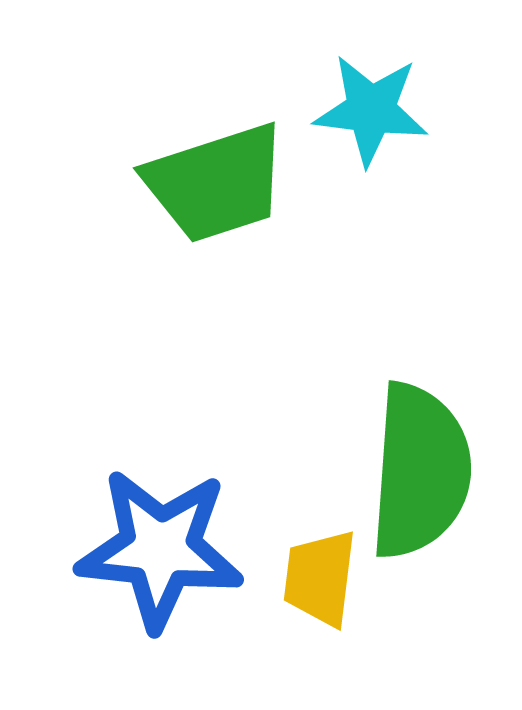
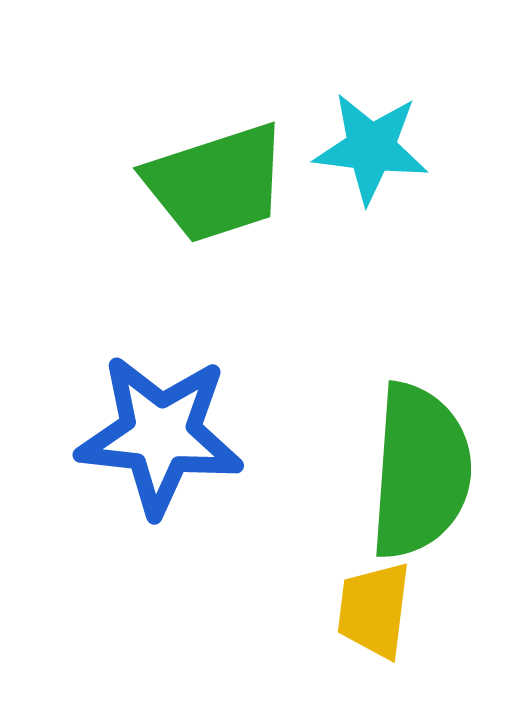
cyan star: moved 38 px down
blue star: moved 114 px up
yellow trapezoid: moved 54 px right, 32 px down
